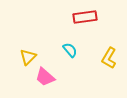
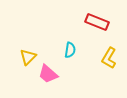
red rectangle: moved 12 px right, 5 px down; rotated 30 degrees clockwise
cyan semicircle: rotated 49 degrees clockwise
pink trapezoid: moved 3 px right, 3 px up
